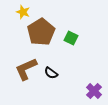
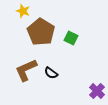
yellow star: moved 1 px up
brown pentagon: rotated 8 degrees counterclockwise
brown L-shape: moved 1 px down
purple cross: moved 3 px right
